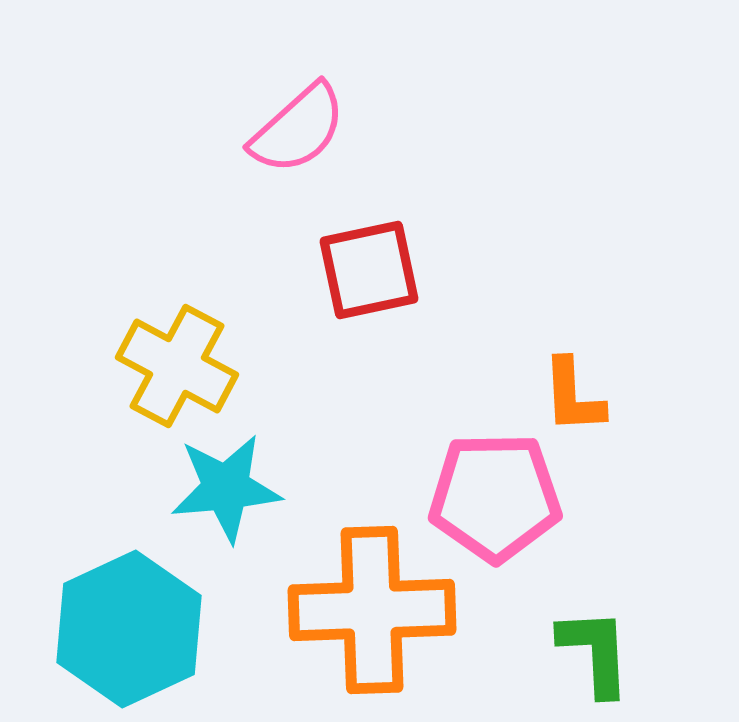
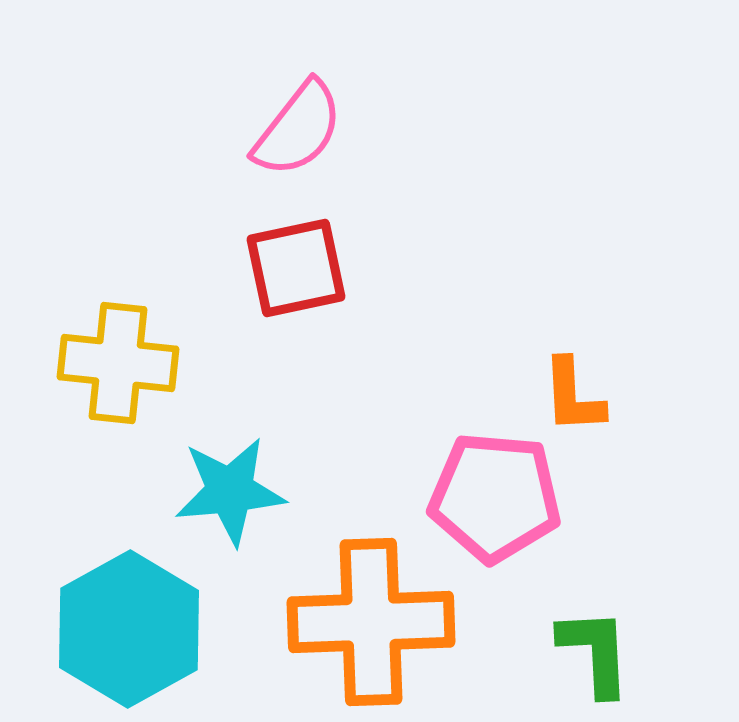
pink semicircle: rotated 10 degrees counterclockwise
red square: moved 73 px left, 2 px up
yellow cross: moved 59 px left, 3 px up; rotated 22 degrees counterclockwise
cyan star: moved 4 px right, 3 px down
pink pentagon: rotated 6 degrees clockwise
orange cross: moved 1 px left, 12 px down
cyan hexagon: rotated 4 degrees counterclockwise
